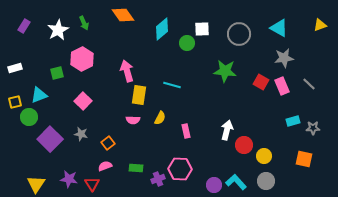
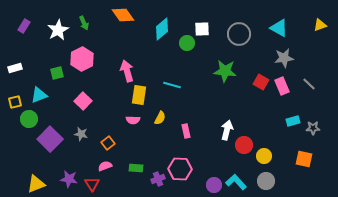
green circle at (29, 117): moved 2 px down
yellow triangle at (36, 184): rotated 36 degrees clockwise
